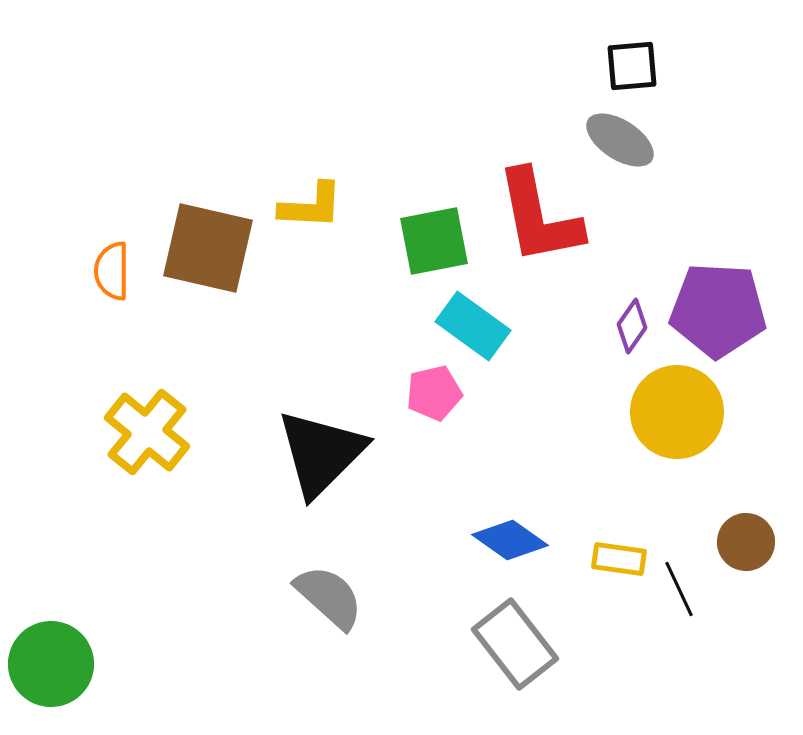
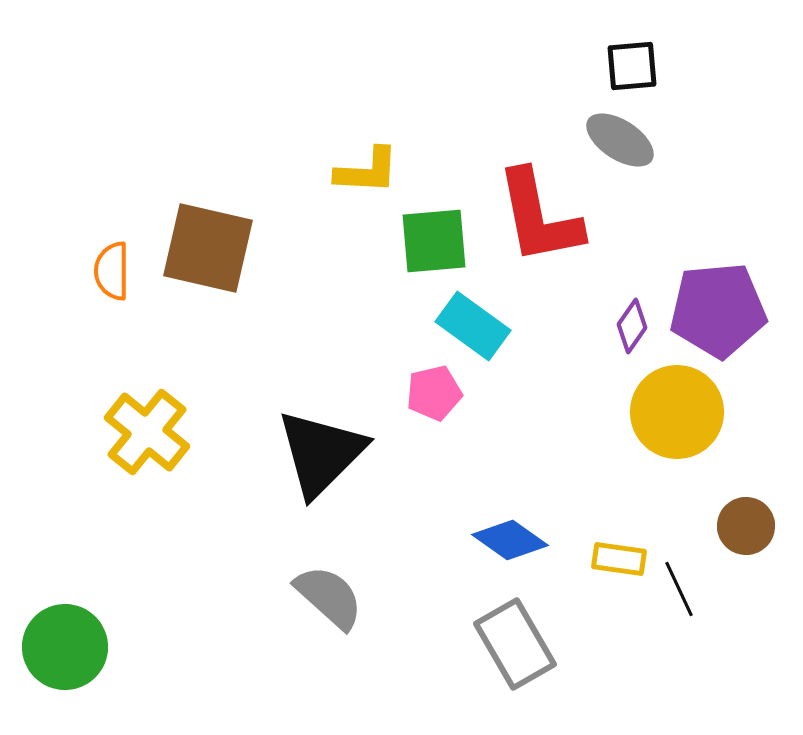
yellow L-shape: moved 56 px right, 35 px up
green square: rotated 6 degrees clockwise
purple pentagon: rotated 8 degrees counterclockwise
brown circle: moved 16 px up
gray rectangle: rotated 8 degrees clockwise
green circle: moved 14 px right, 17 px up
